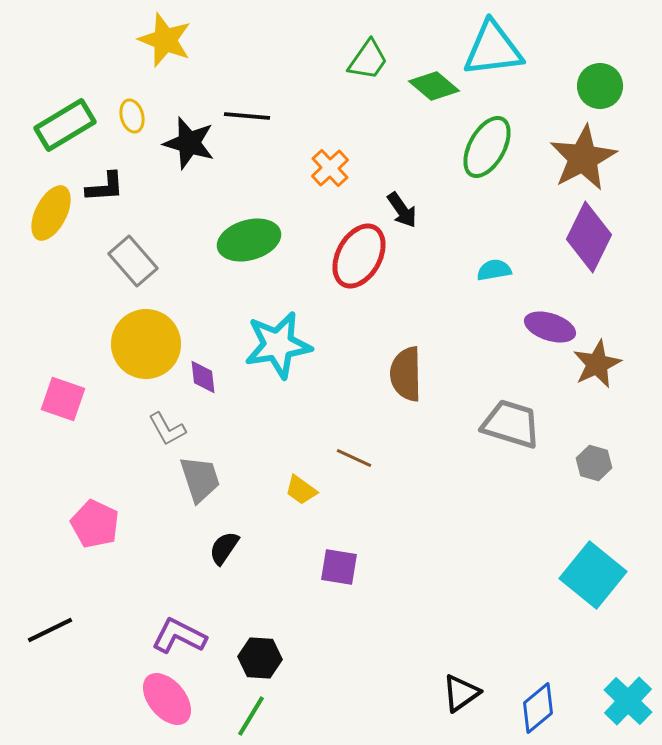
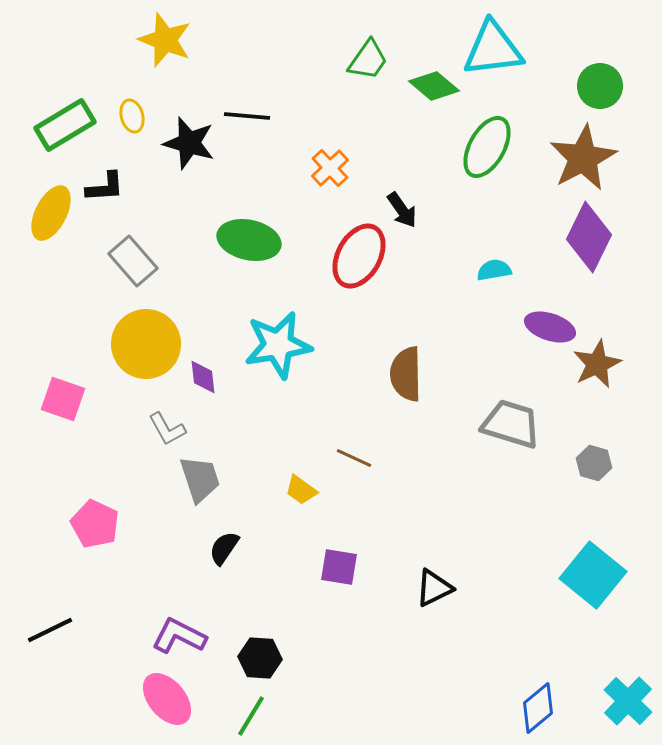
green ellipse at (249, 240): rotated 28 degrees clockwise
black triangle at (461, 693): moved 27 px left, 105 px up; rotated 9 degrees clockwise
